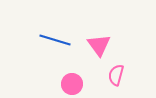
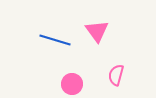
pink triangle: moved 2 px left, 14 px up
